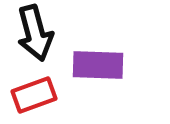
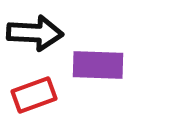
black arrow: rotated 72 degrees counterclockwise
